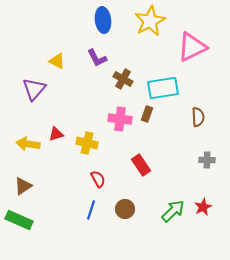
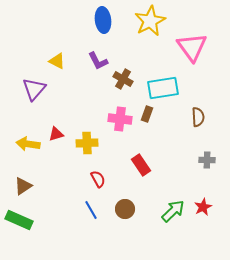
pink triangle: rotated 40 degrees counterclockwise
purple L-shape: moved 1 px right, 3 px down
yellow cross: rotated 15 degrees counterclockwise
blue line: rotated 48 degrees counterclockwise
